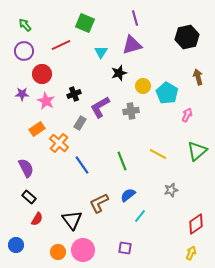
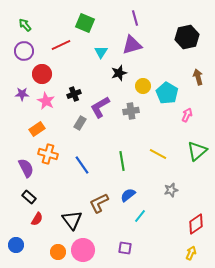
orange cross: moved 11 px left, 11 px down; rotated 24 degrees counterclockwise
green line: rotated 12 degrees clockwise
